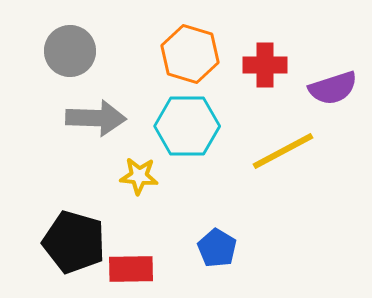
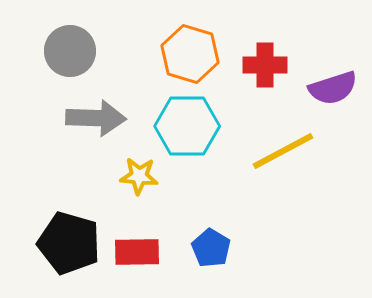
black pentagon: moved 5 px left, 1 px down
blue pentagon: moved 6 px left
red rectangle: moved 6 px right, 17 px up
